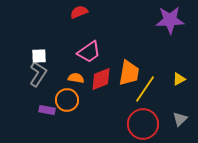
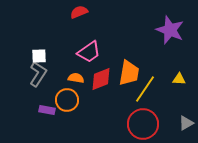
purple star: moved 10 px down; rotated 24 degrees clockwise
yellow triangle: rotated 32 degrees clockwise
gray triangle: moved 6 px right, 4 px down; rotated 14 degrees clockwise
